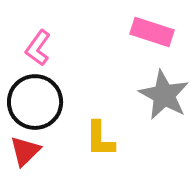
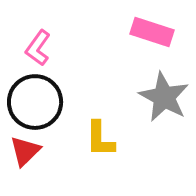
gray star: moved 2 px down
